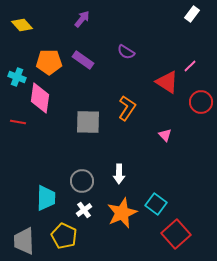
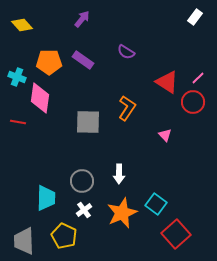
white rectangle: moved 3 px right, 3 px down
pink line: moved 8 px right, 12 px down
red circle: moved 8 px left
